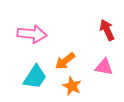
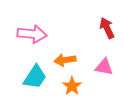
red arrow: moved 2 px up
orange arrow: moved 1 px up; rotated 30 degrees clockwise
orange star: rotated 12 degrees clockwise
